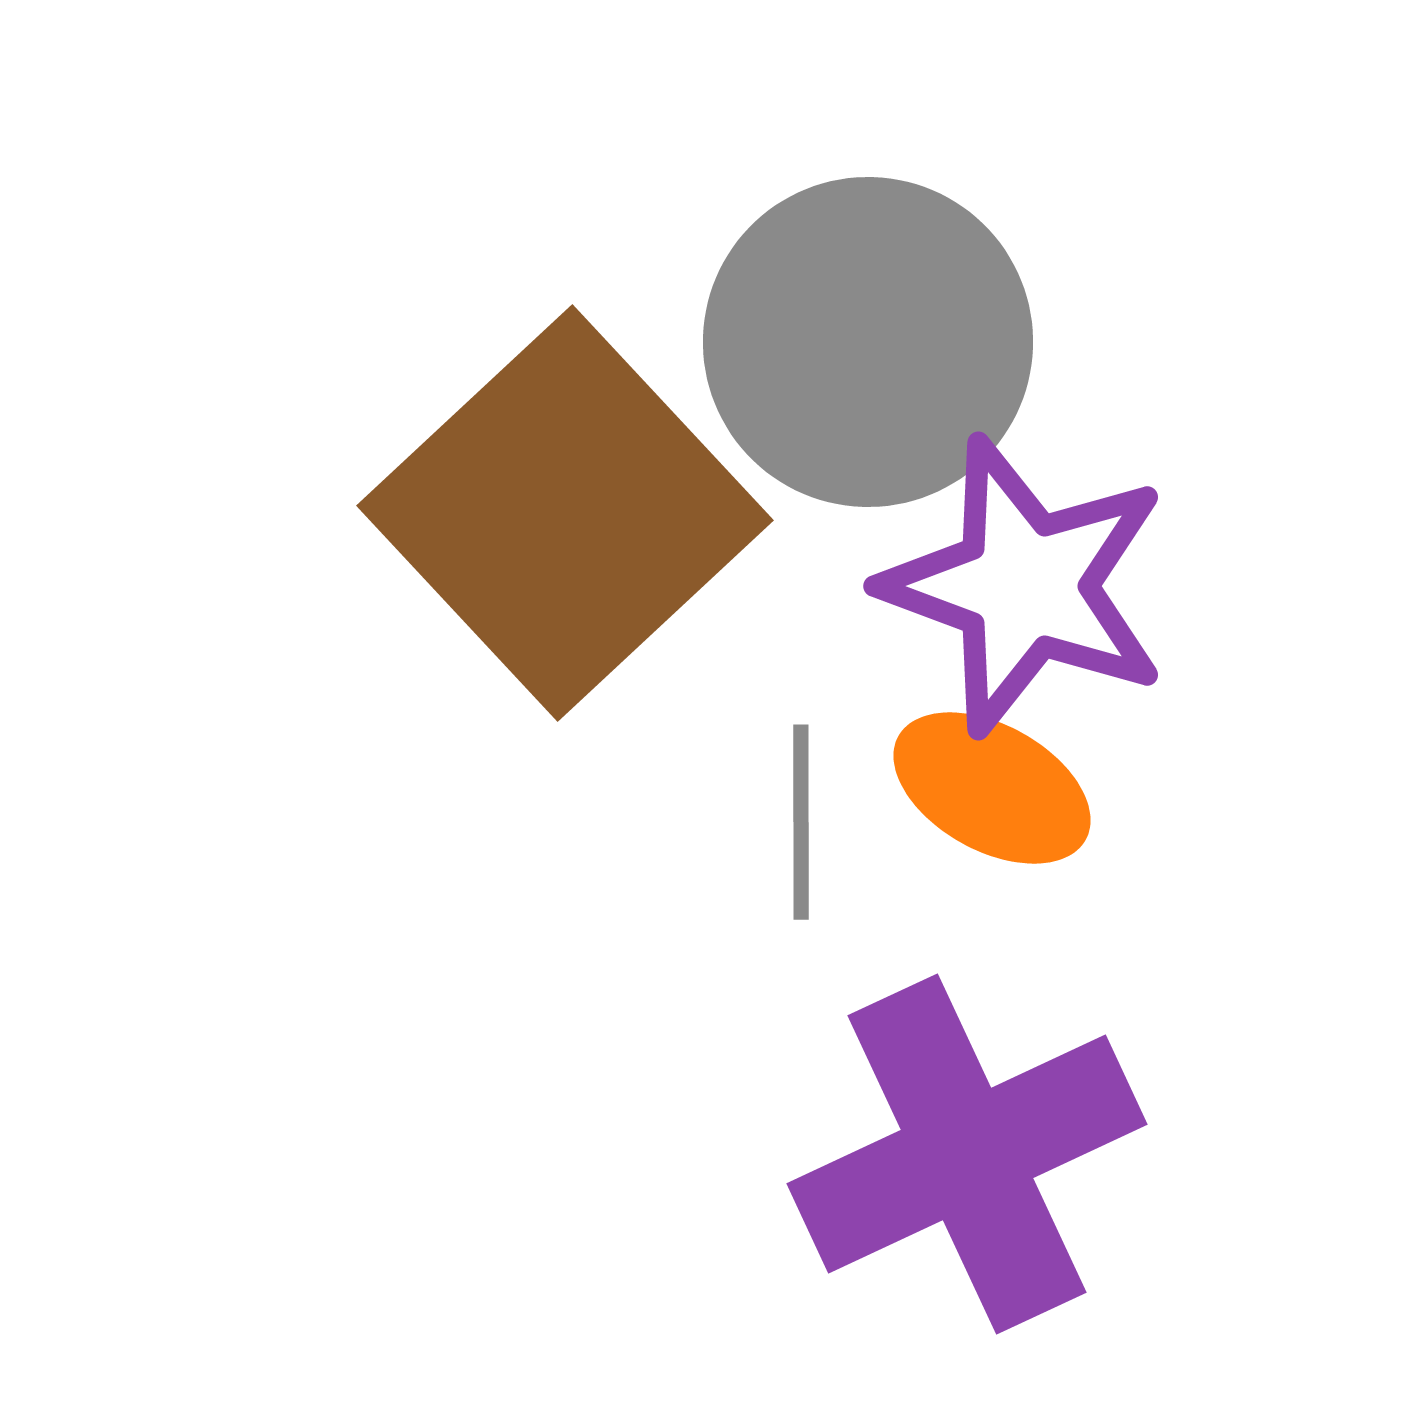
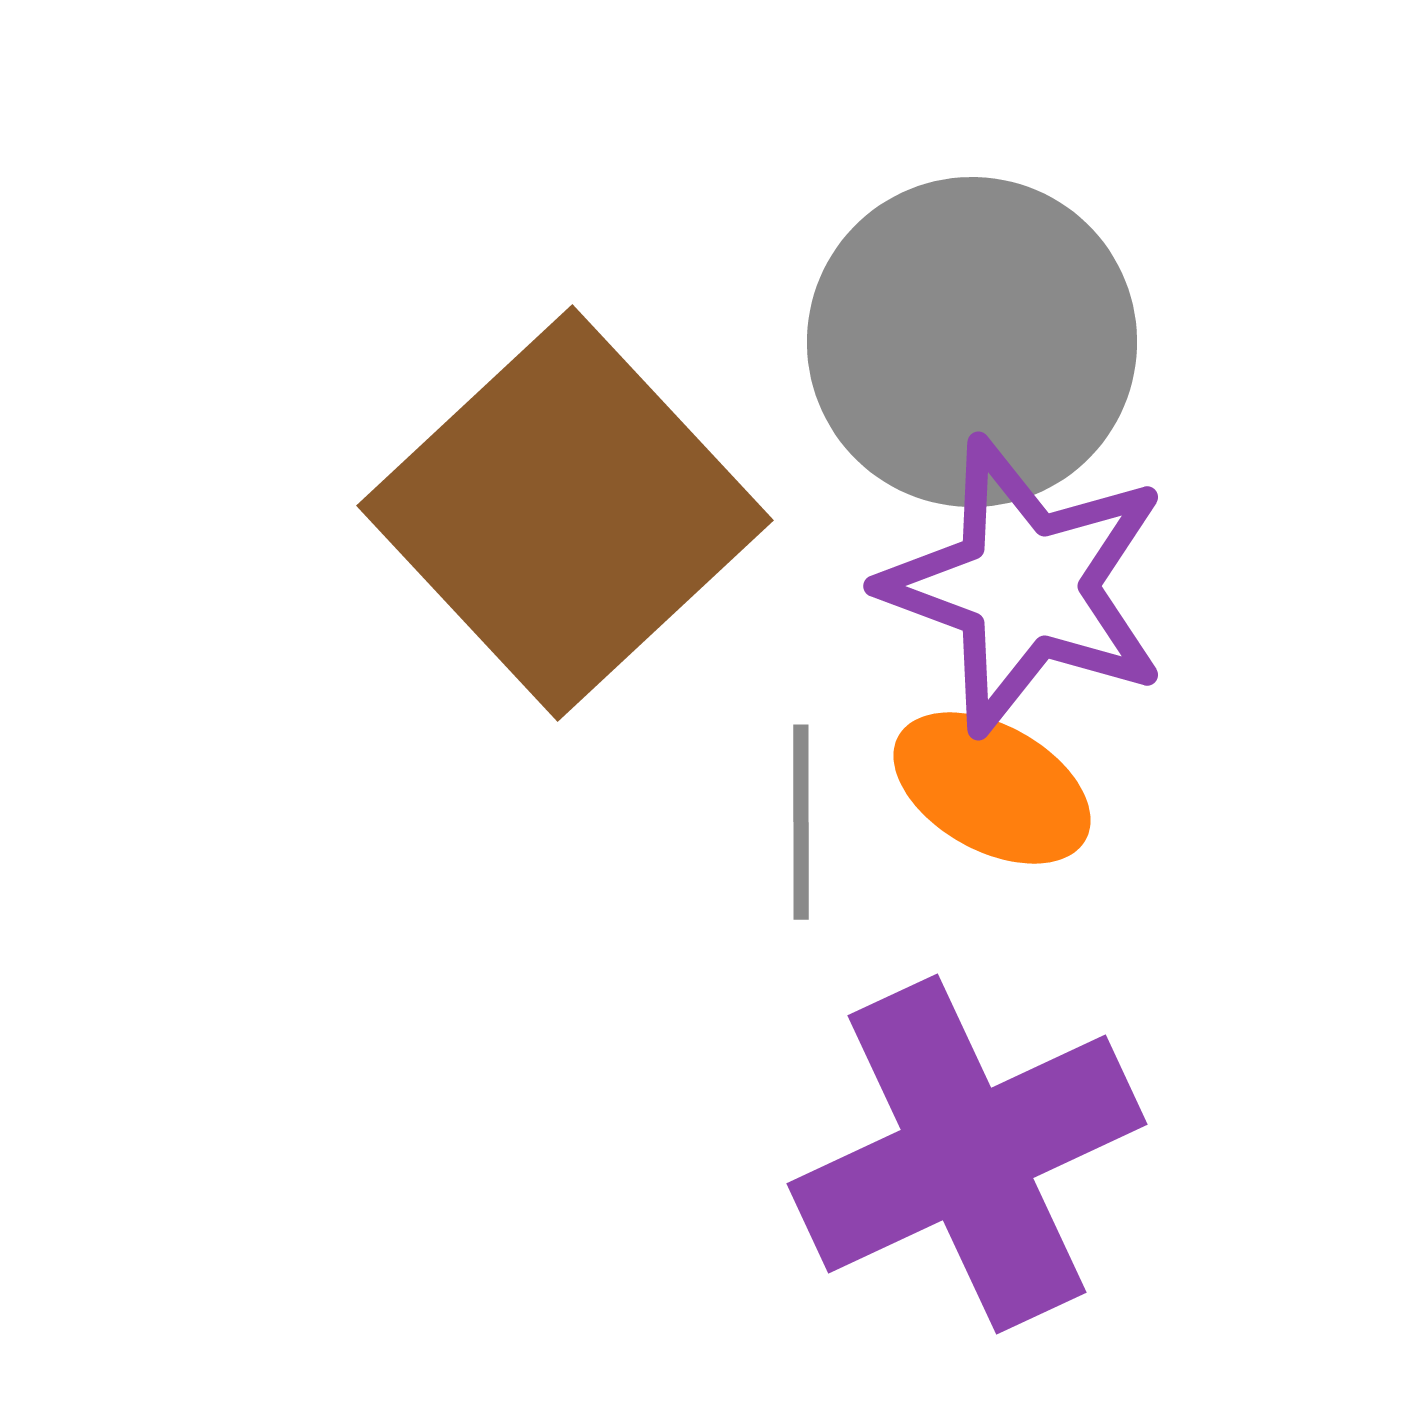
gray circle: moved 104 px right
